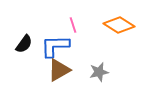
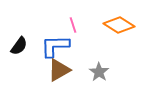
black semicircle: moved 5 px left, 2 px down
gray star: rotated 24 degrees counterclockwise
